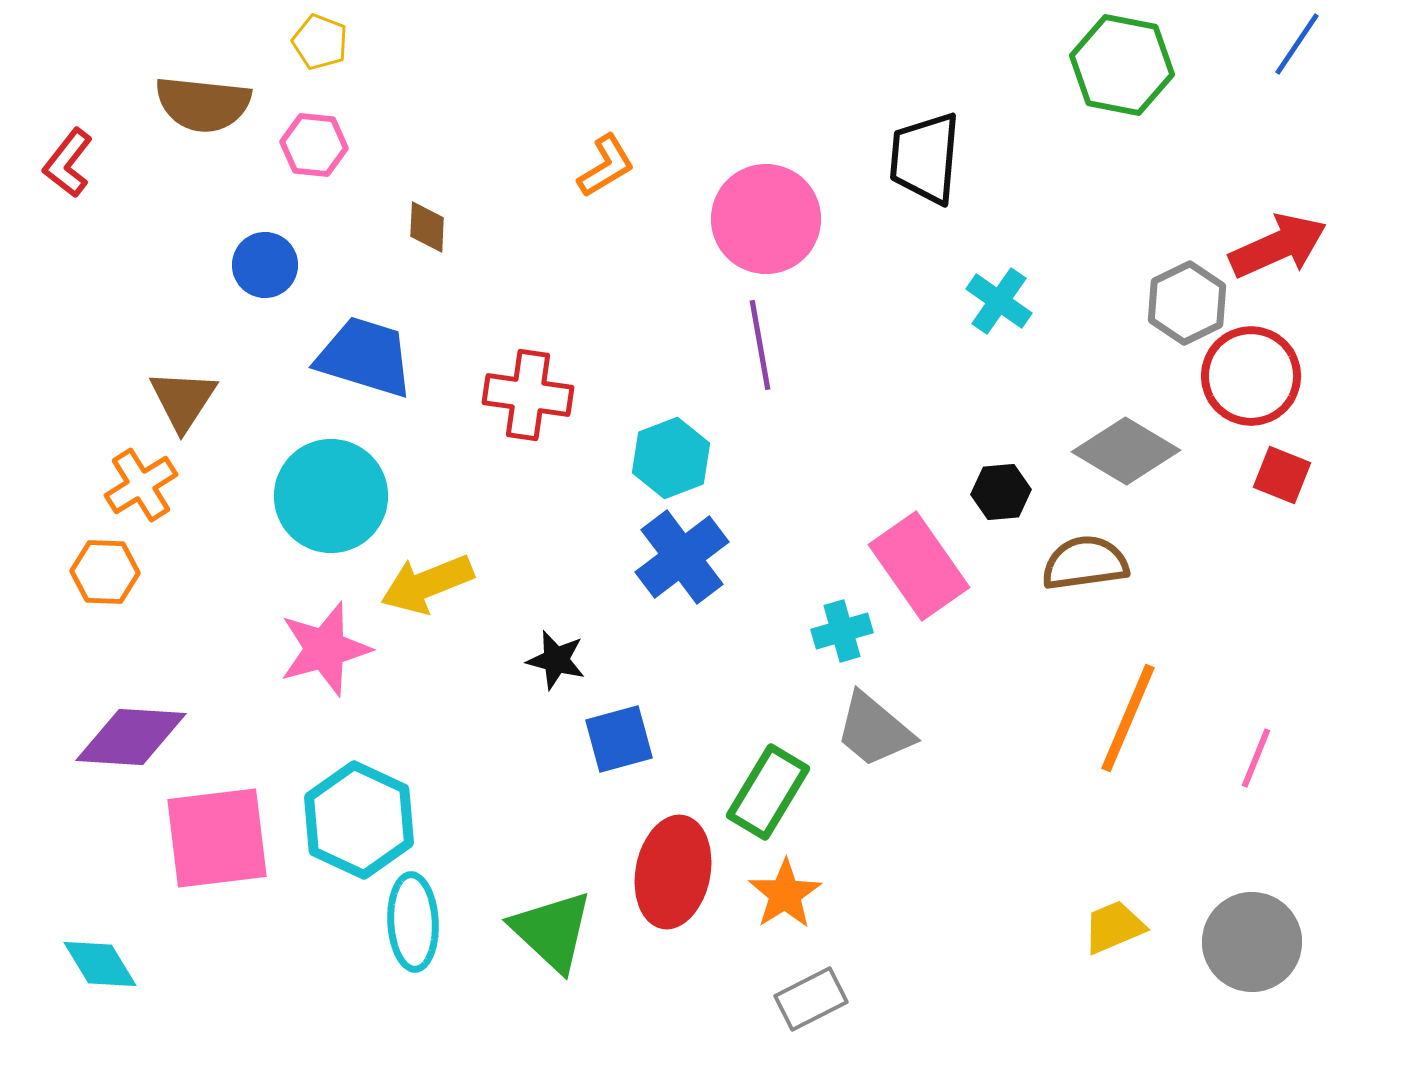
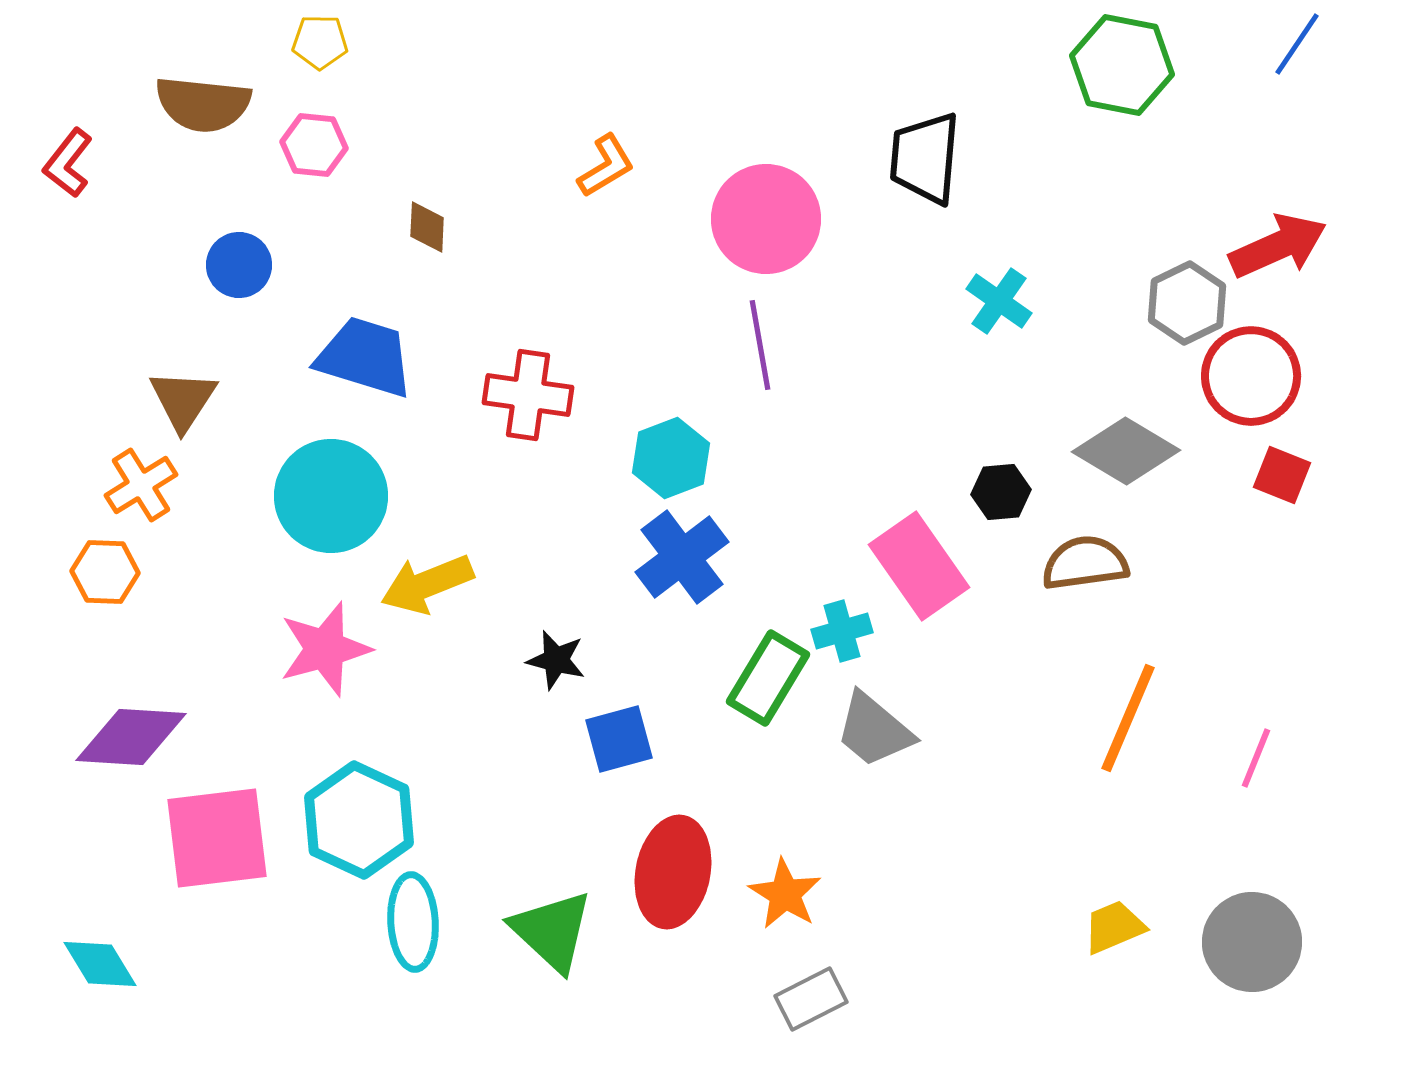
yellow pentagon at (320, 42): rotated 20 degrees counterclockwise
blue circle at (265, 265): moved 26 px left
green rectangle at (768, 792): moved 114 px up
orange star at (785, 894): rotated 8 degrees counterclockwise
